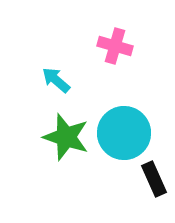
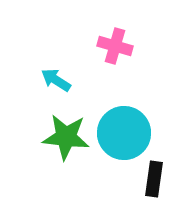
cyan arrow: rotated 8 degrees counterclockwise
green star: rotated 12 degrees counterclockwise
black rectangle: rotated 32 degrees clockwise
